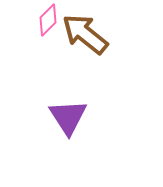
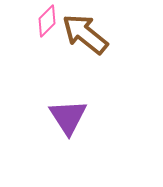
pink diamond: moved 1 px left, 1 px down
